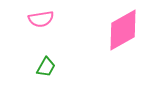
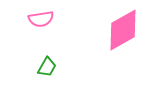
green trapezoid: moved 1 px right
